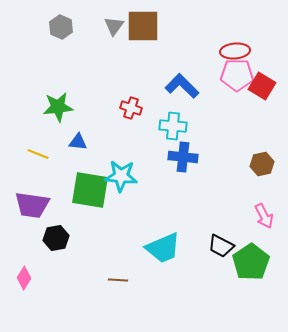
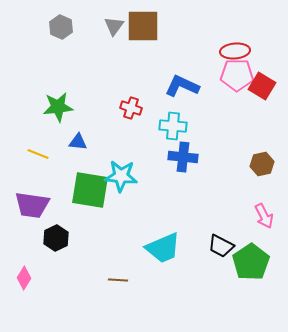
blue L-shape: rotated 20 degrees counterclockwise
black hexagon: rotated 15 degrees counterclockwise
